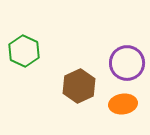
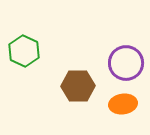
purple circle: moved 1 px left
brown hexagon: moved 1 px left; rotated 24 degrees clockwise
